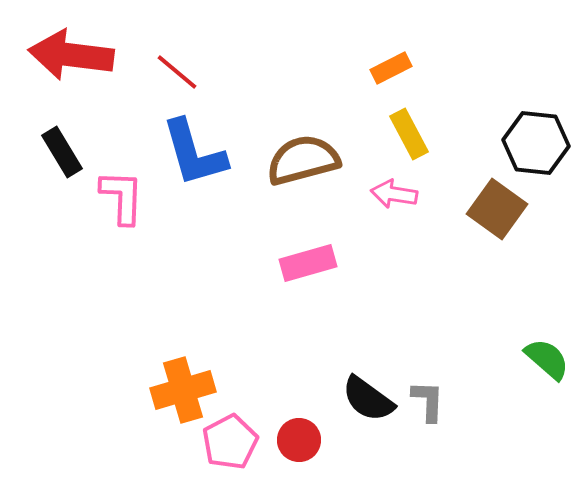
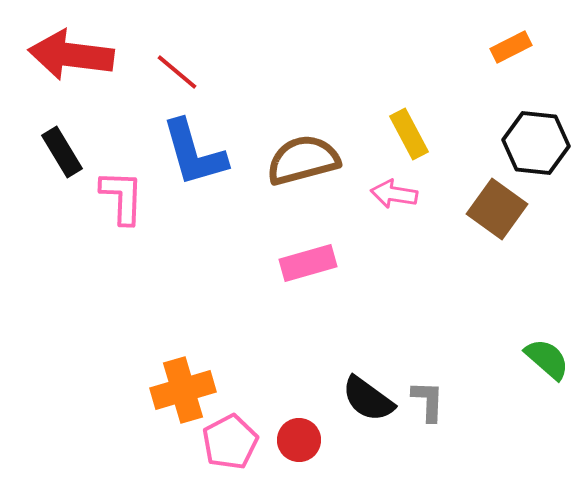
orange rectangle: moved 120 px right, 21 px up
